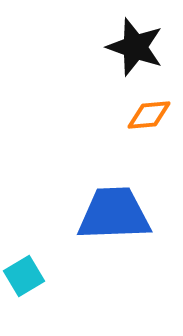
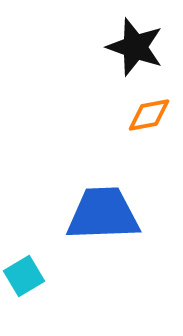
orange diamond: rotated 6 degrees counterclockwise
blue trapezoid: moved 11 px left
